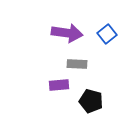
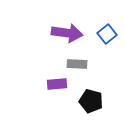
purple rectangle: moved 2 px left, 1 px up
